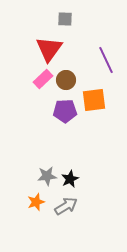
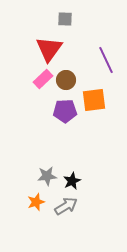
black star: moved 2 px right, 2 px down
